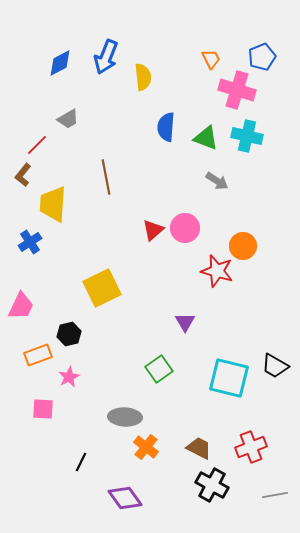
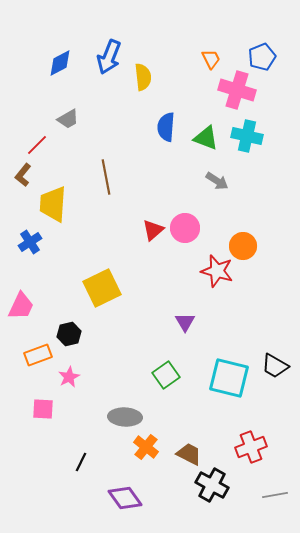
blue arrow: moved 3 px right
green square: moved 7 px right, 6 px down
brown trapezoid: moved 10 px left, 6 px down
